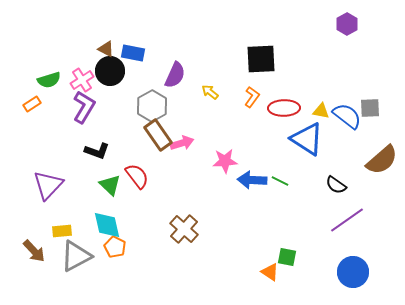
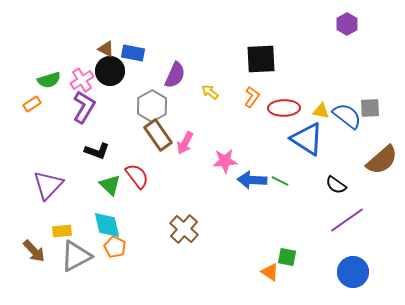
pink arrow: moved 3 px right; rotated 135 degrees clockwise
